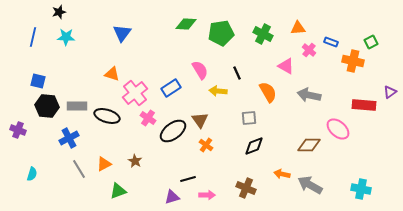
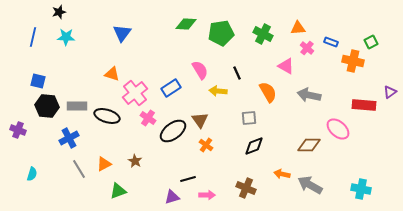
pink cross at (309, 50): moved 2 px left, 2 px up
